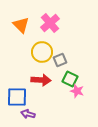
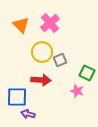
green square: moved 17 px right, 6 px up
